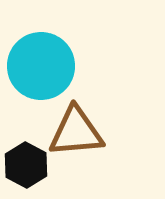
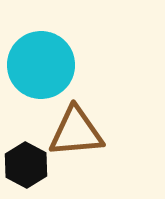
cyan circle: moved 1 px up
